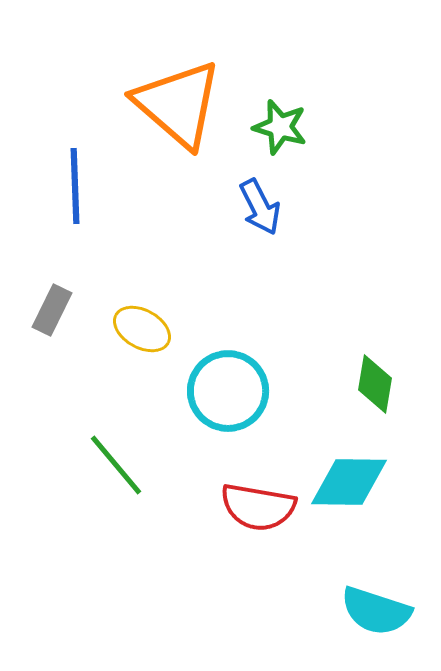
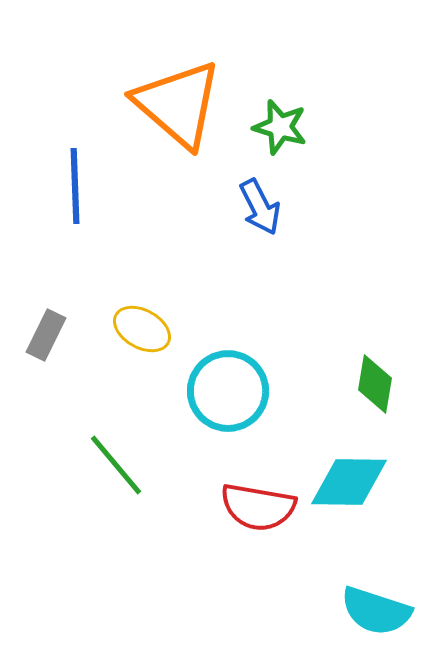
gray rectangle: moved 6 px left, 25 px down
